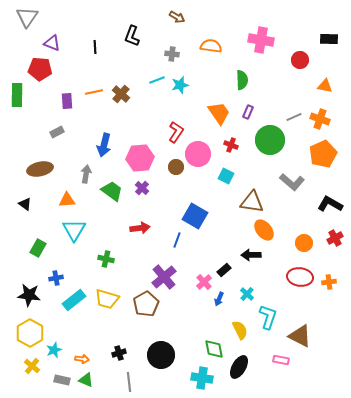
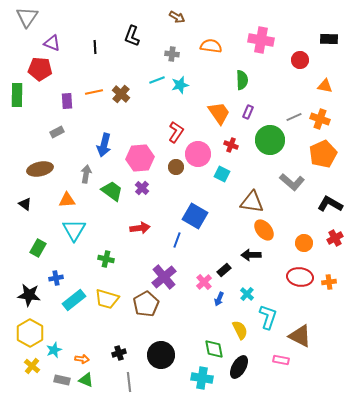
cyan square at (226, 176): moved 4 px left, 2 px up
